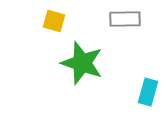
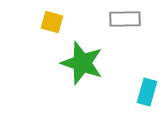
yellow square: moved 2 px left, 1 px down
cyan rectangle: moved 1 px left
